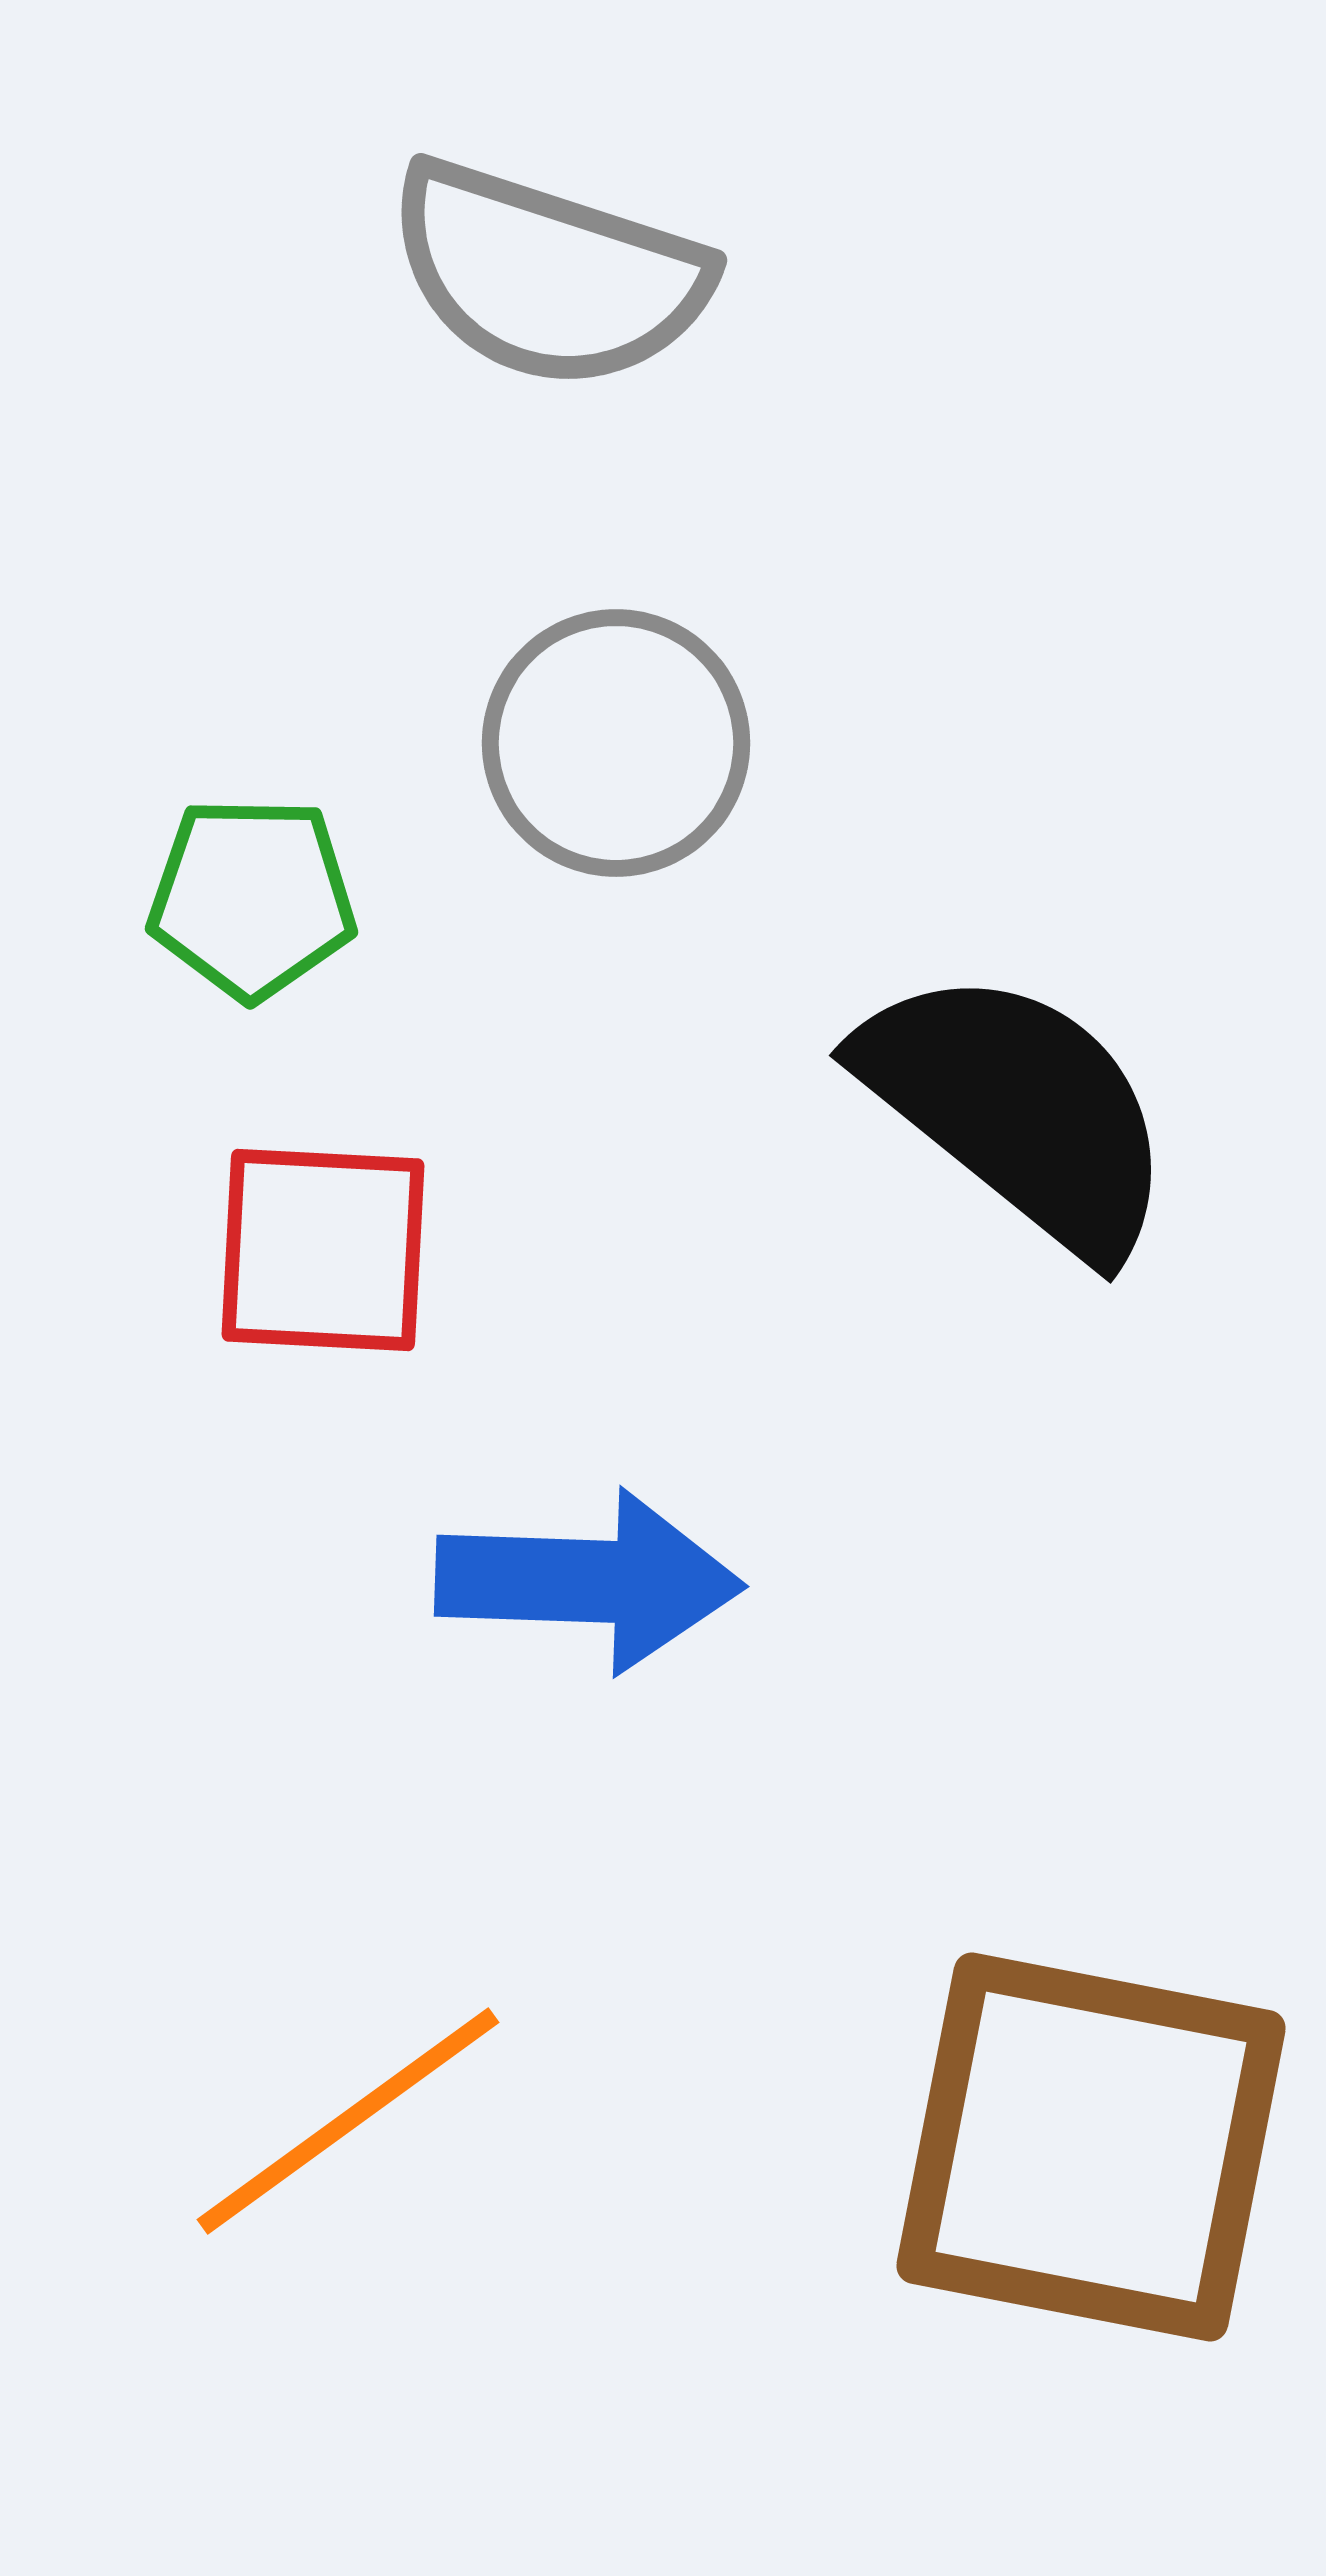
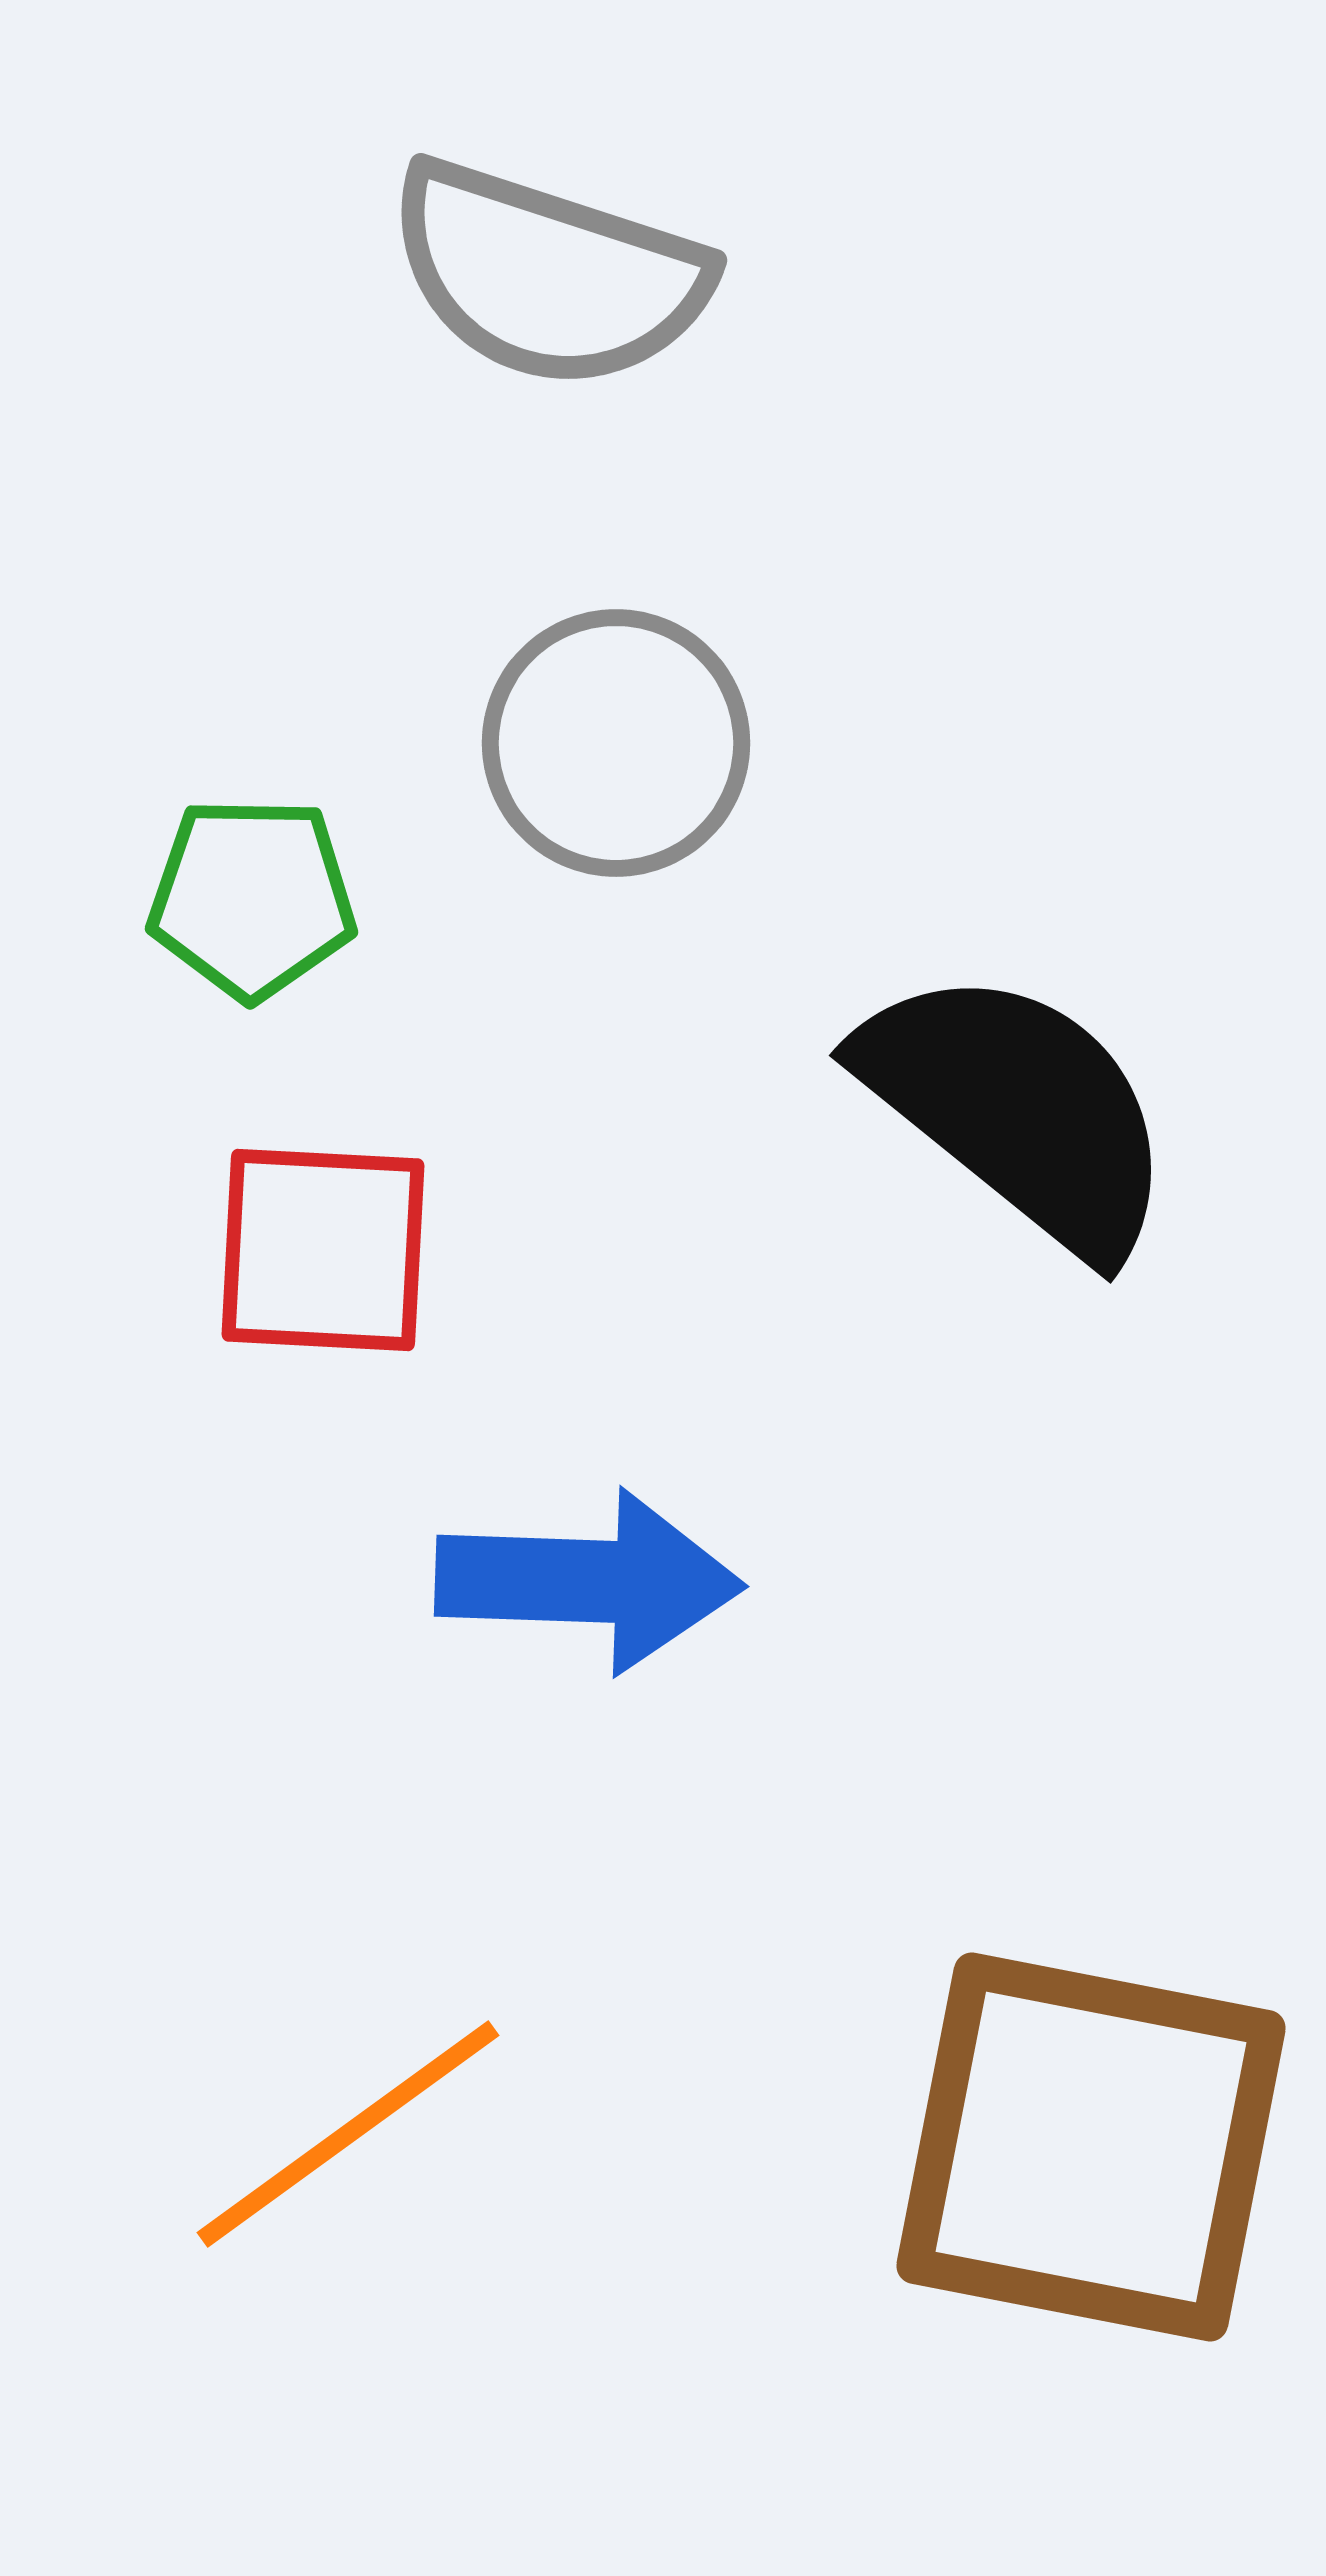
orange line: moved 13 px down
